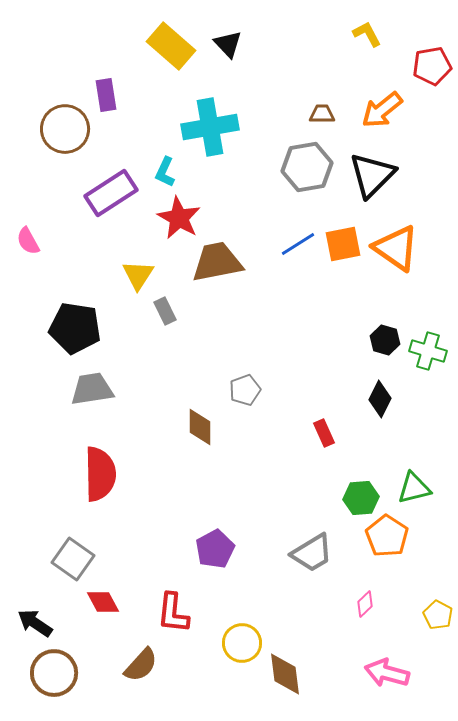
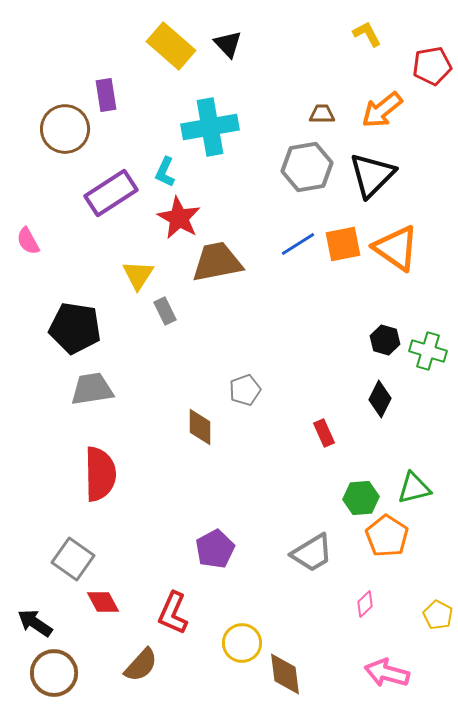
red L-shape at (173, 613): rotated 18 degrees clockwise
